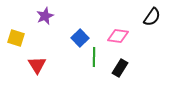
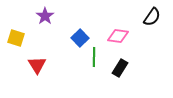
purple star: rotated 12 degrees counterclockwise
